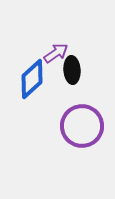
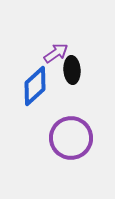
blue diamond: moved 3 px right, 7 px down
purple circle: moved 11 px left, 12 px down
